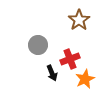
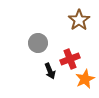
gray circle: moved 2 px up
black arrow: moved 2 px left, 2 px up
